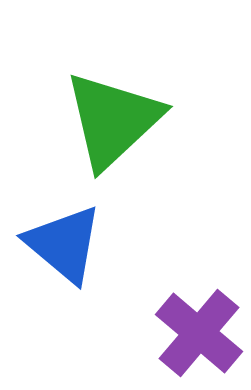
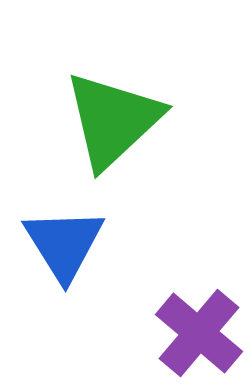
blue triangle: rotated 18 degrees clockwise
